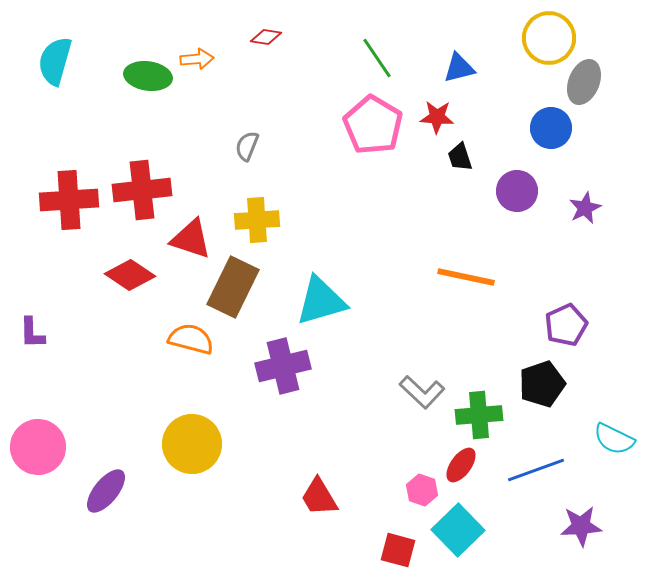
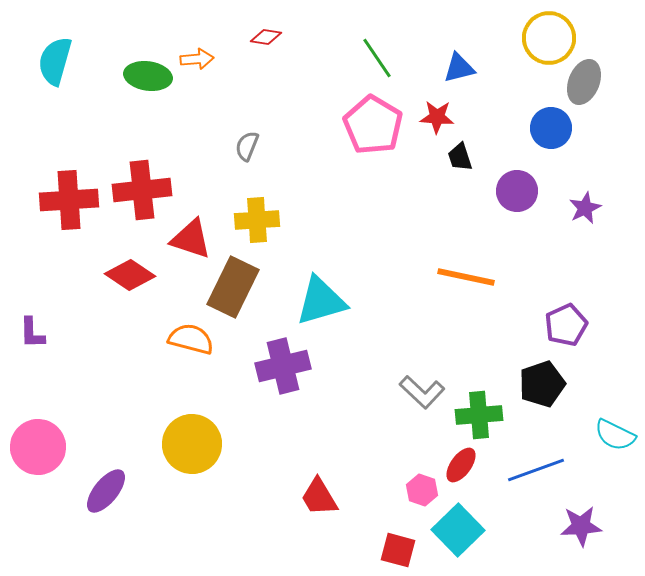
cyan semicircle at (614, 439): moved 1 px right, 4 px up
